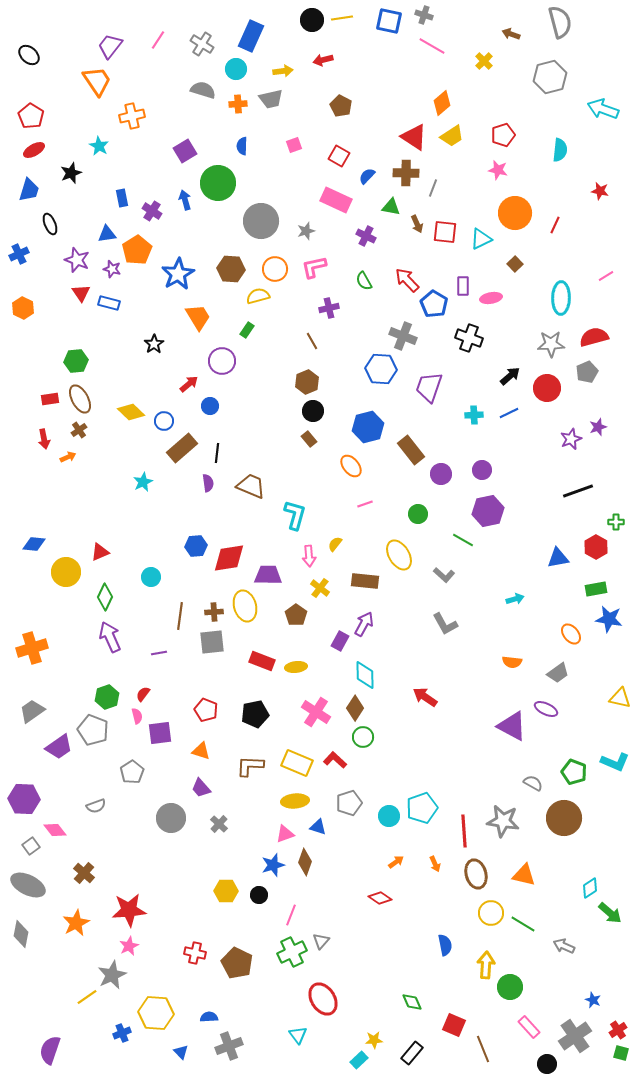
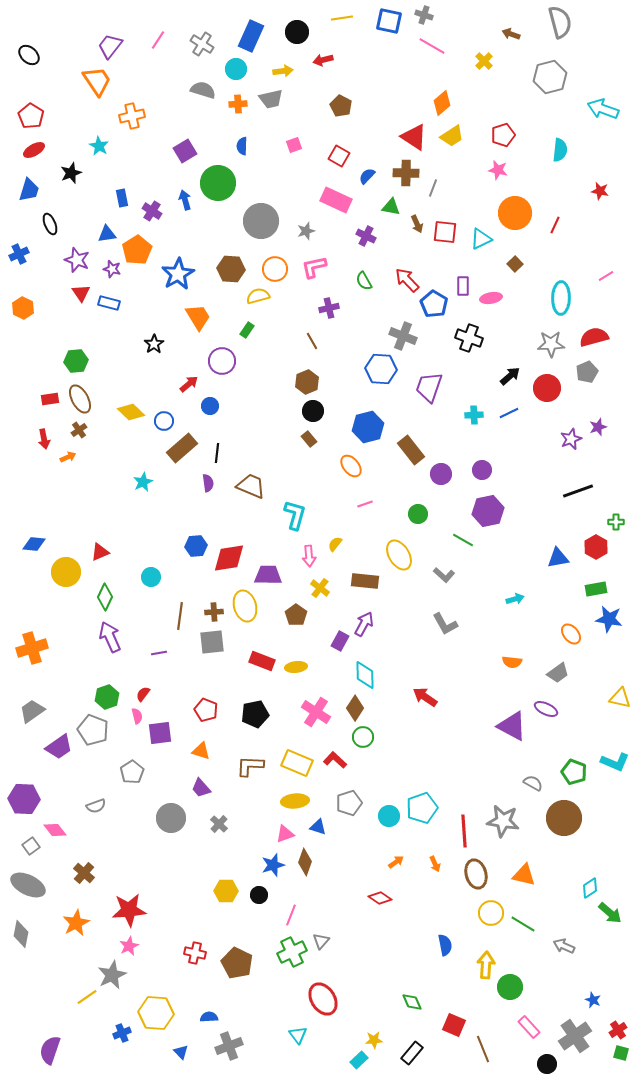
black circle at (312, 20): moved 15 px left, 12 px down
